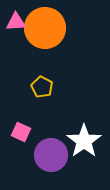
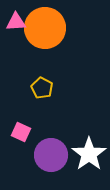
yellow pentagon: moved 1 px down
white star: moved 5 px right, 13 px down
